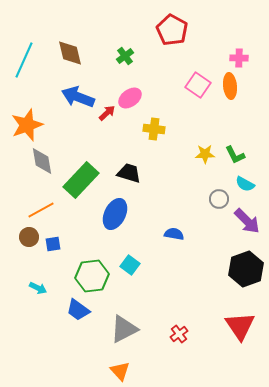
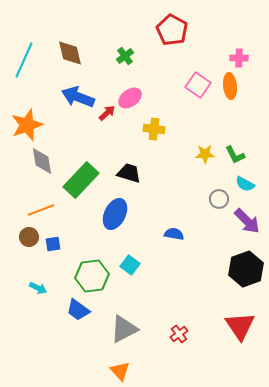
orange line: rotated 8 degrees clockwise
